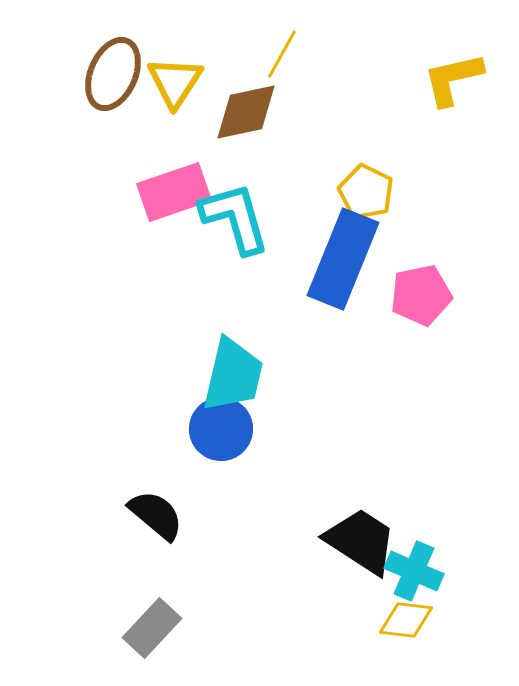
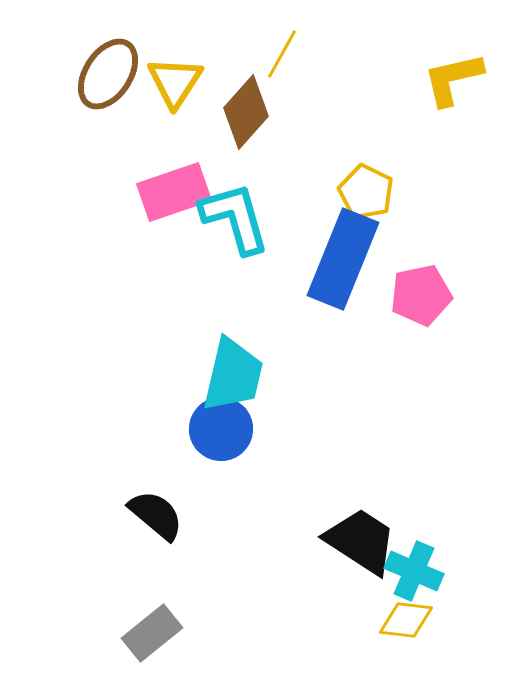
brown ellipse: moved 5 px left; rotated 10 degrees clockwise
brown diamond: rotated 36 degrees counterclockwise
gray rectangle: moved 5 px down; rotated 8 degrees clockwise
